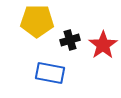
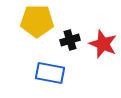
red star: moved 1 px up; rotated 16 degrees counterclockwise
